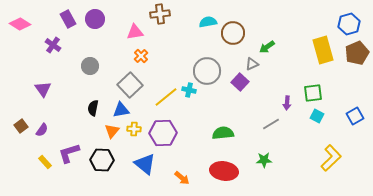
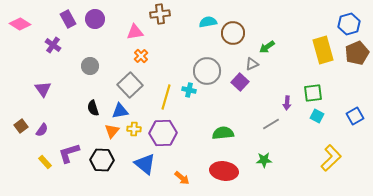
yellow line at (166, 97): rotated 35 degrees counterclockwise
black semicircle at (93, 108): rotated 28 degrees counterclockwise
blue triangle at (121, 110): moved 1 px left, 1 px down
